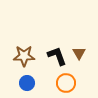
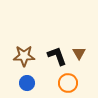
orange circle: moved 2 px right
